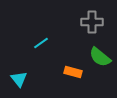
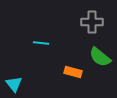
cyan line: rotated 42 degrees clockwise
cyan triangle: moved 5 px left, 5 px down
